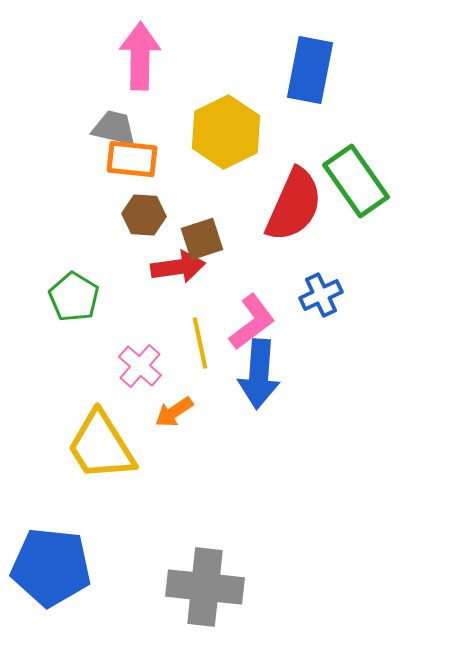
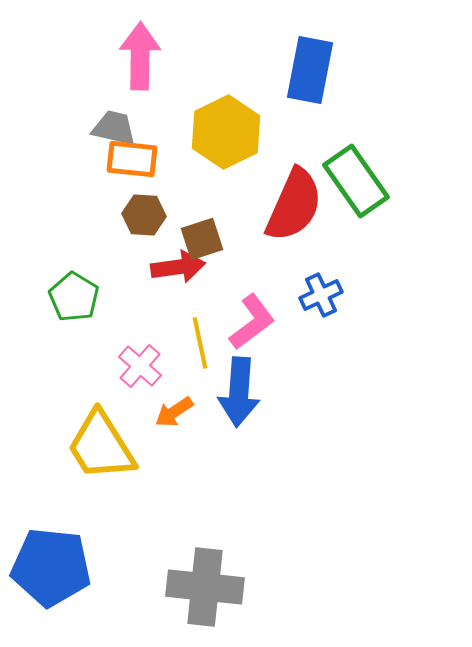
blue arrow: moved 20 px left, 18 px down
